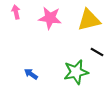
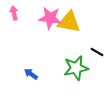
pink arrow: moved 2 px left, 1 px down
yellow triangle: moved 20 px left, 2 px down; rotated 25 degrees clockwise
green star: moved 4 px up
